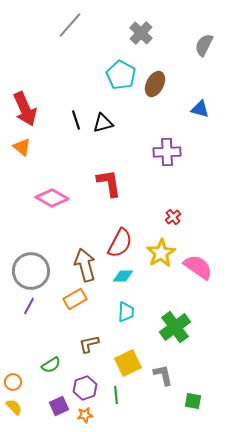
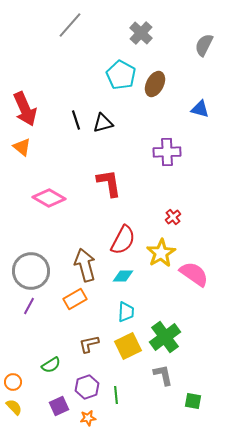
pink diamond: moved 3 px left
red semicircle: moved 3 px right, 3 px up
pink semicircle: moved 4 px left, 7 px down
green cross: moved 10 px left, 10 px down
yellow square: moved 17 px up
purple hexagon: moved 2 px right, 1 px up
orange star: moved 3 px right, 3 px down
